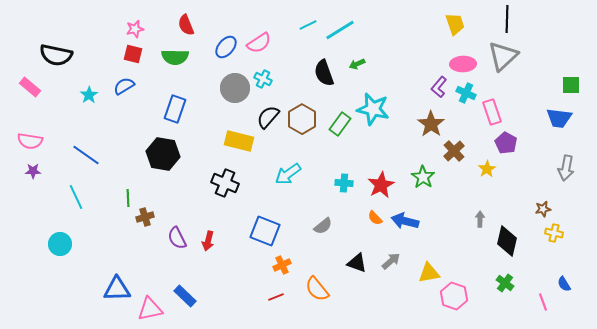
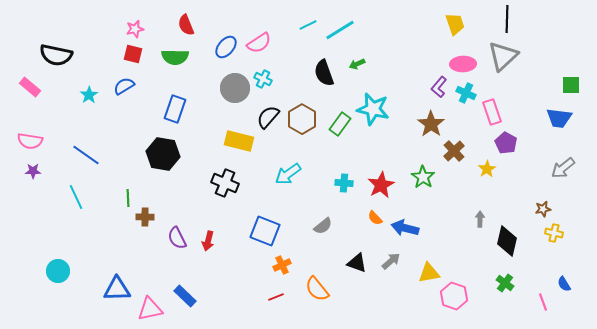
gray arrow at (566, 168): moved 3 px left; rotated 40 degrees clockwise
brown cross at (145, 217): rotated 18 degrees clockwise
blue arrow at (405, 221): moved 7 px down
cyan circle at (60, 244): moved 2 px left, 27 px down
